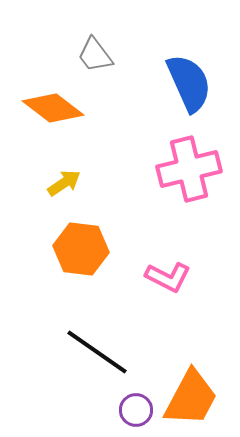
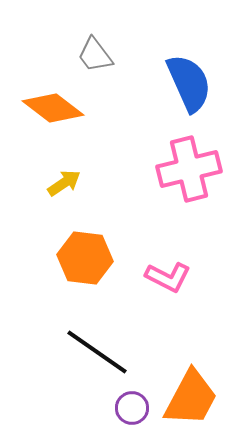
orange hexagon: moved 4 px right, 9 px down
purple circle: moved 4 px left, 2 px up
